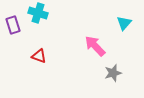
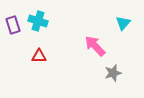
cyan cross: moved 8 px down
cyan triangle: moved 1 px left
red triangle: rotated 21 degrees counterclockwise
